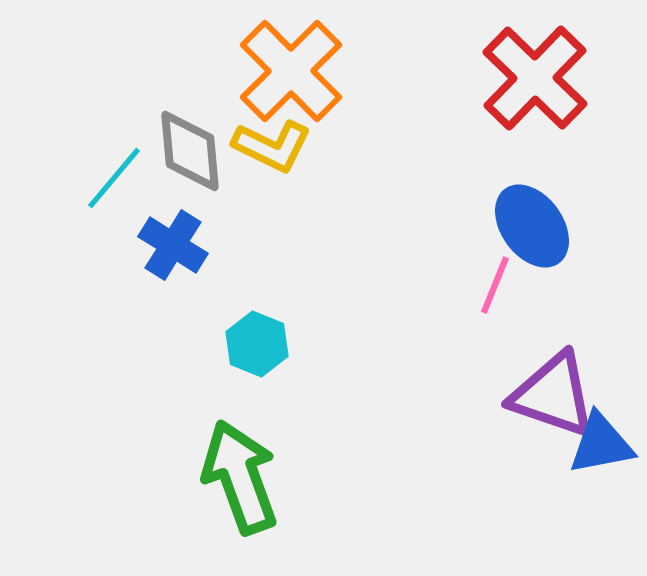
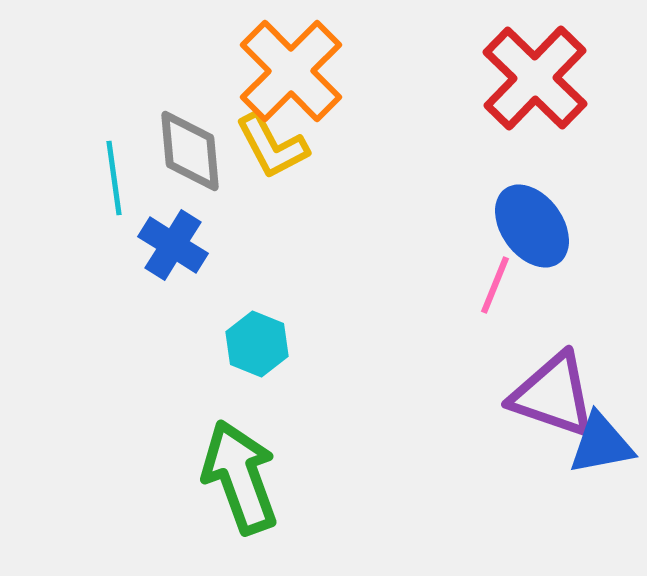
yellow L-shape: rotated 36 degrees clockwise
cyan line: rotated 48 degrees counterclockwise
